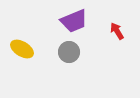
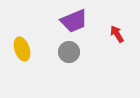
red arrow: moved 3 px down
yellow ellipse: rotated 40 degrees clockwise
